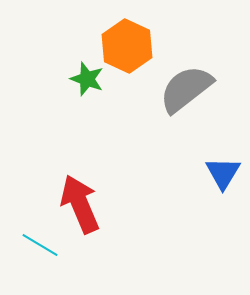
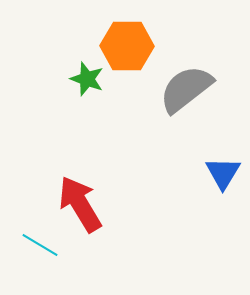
orange hexagon: rotated 24 degrees counterclockwise
red arrow: rotated 8 degrees counterclockwise
